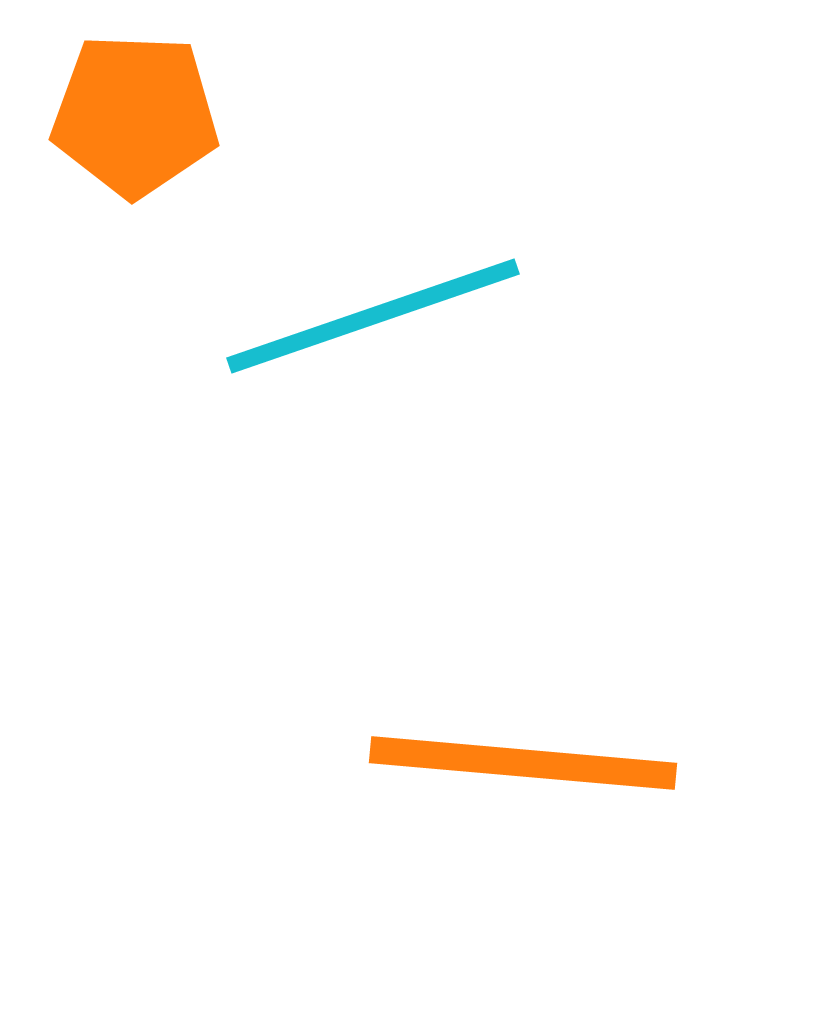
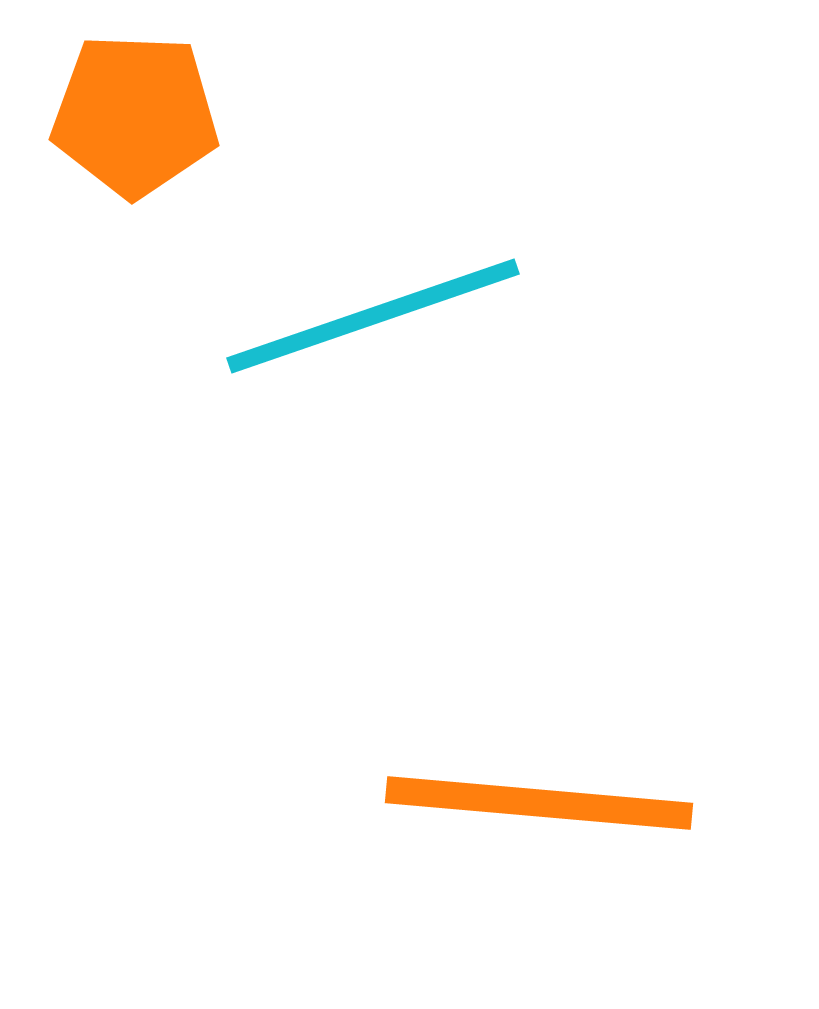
orange line: moved 16 px right, 40 px down
